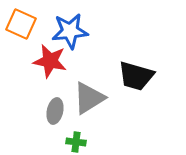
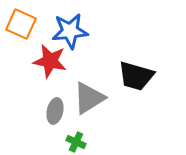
green cross: rotated 18 degrees clockwise
